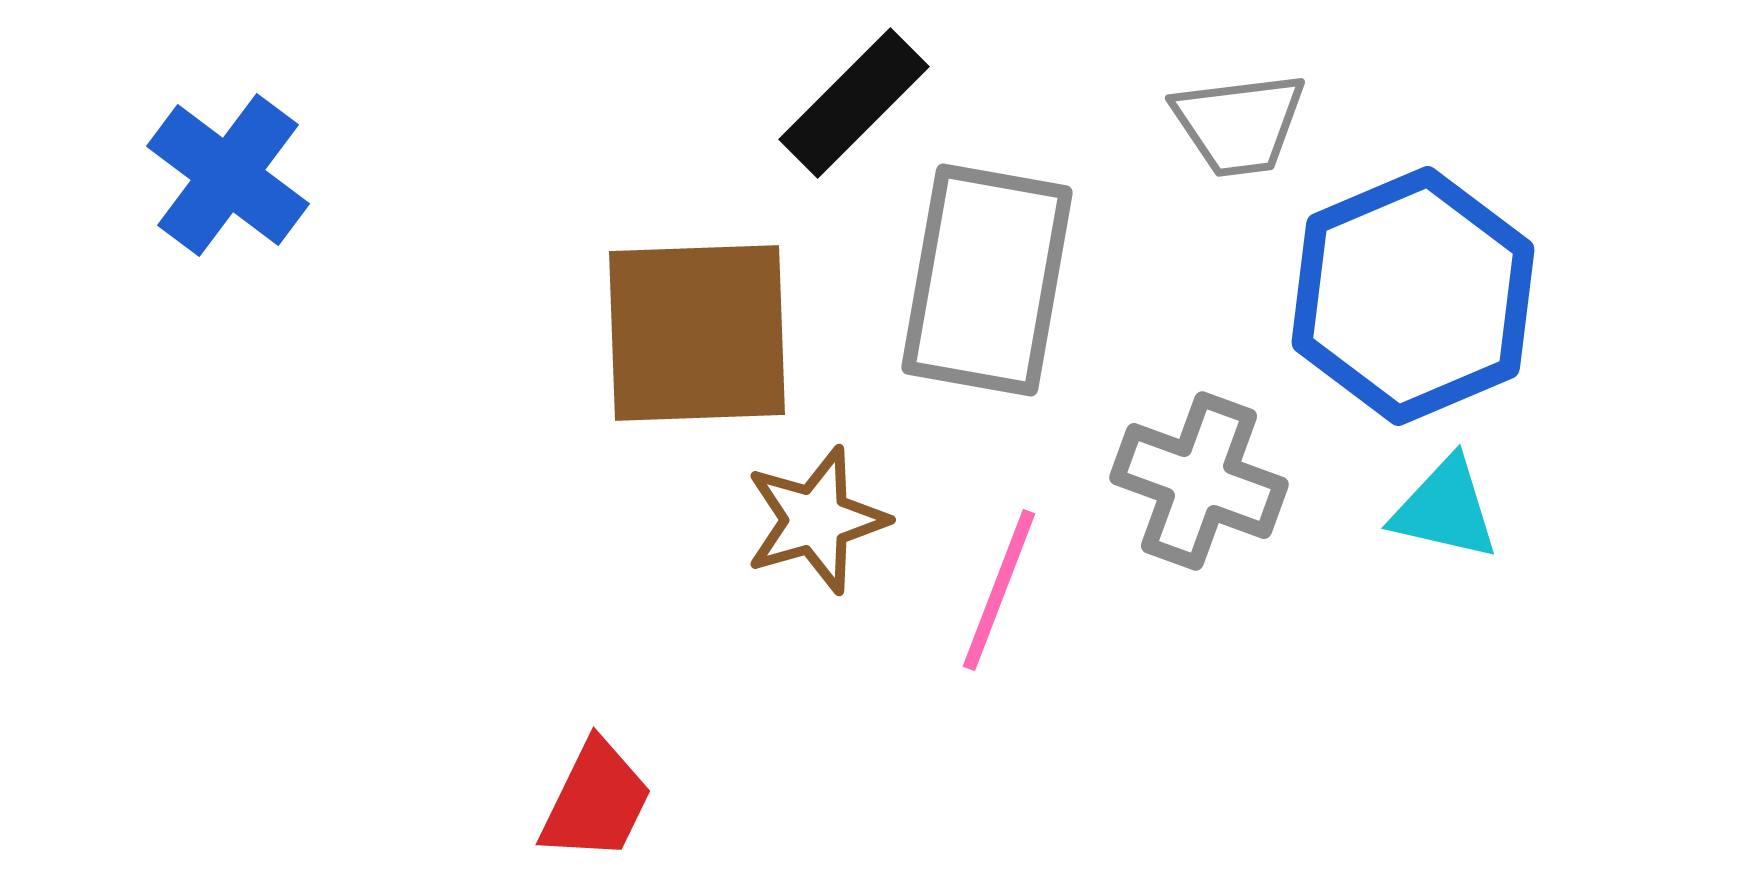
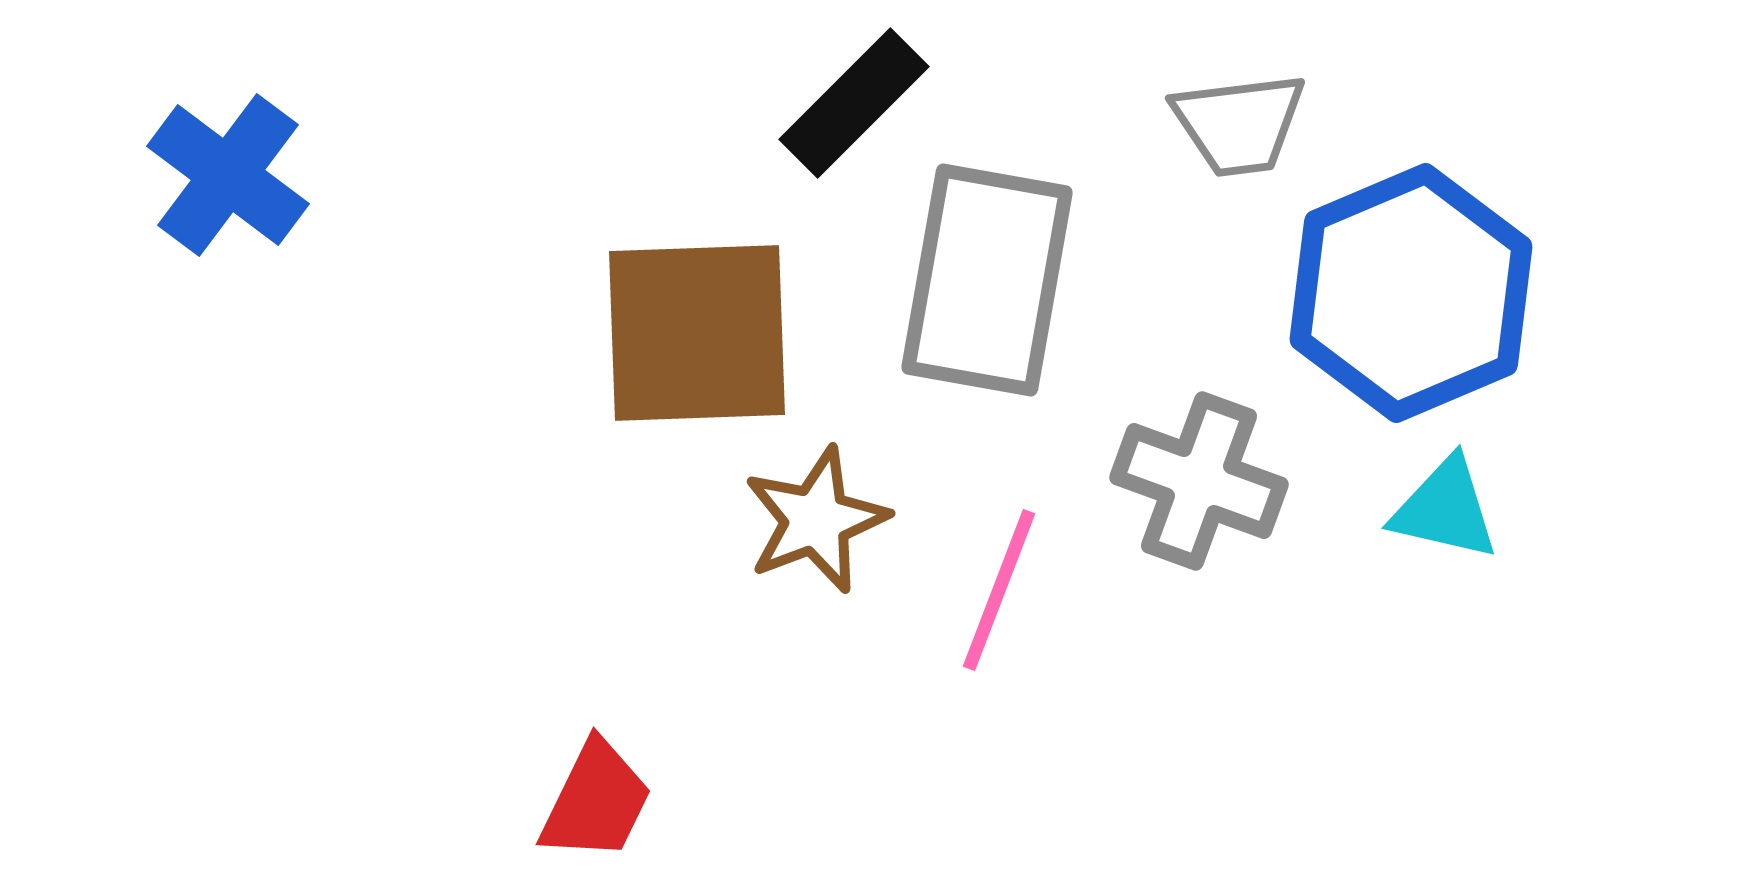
blue hexagon: moved 2 px left, 3 px up
brown star: rotated 5 degrees counterclockwise
